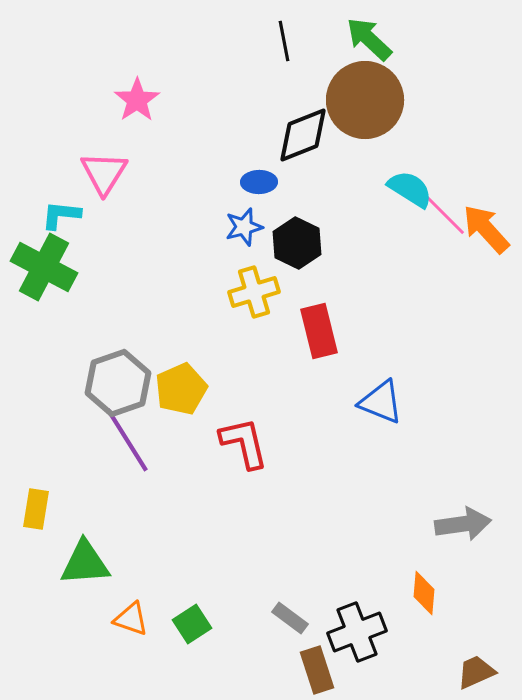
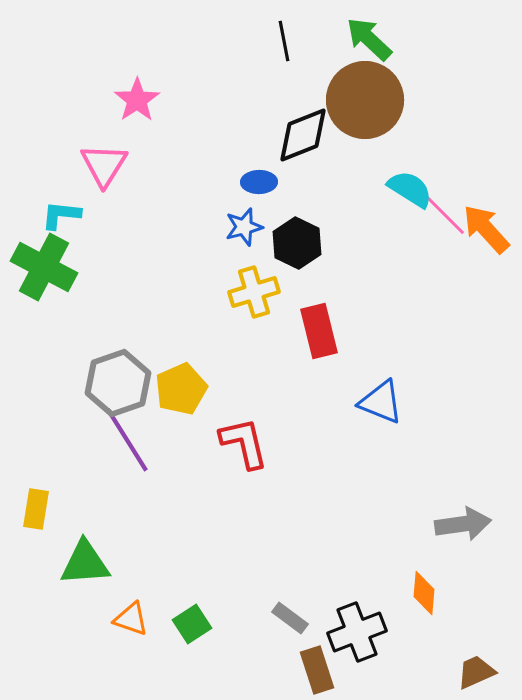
pink triangle: moved 8 px up
